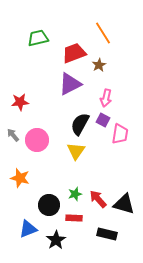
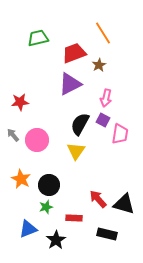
orange star: moved 1 px right, 1 px down; rotated 12 degrees clockwise
green star: moved 29 px left, 13 px down
black circle: moved 20 px up
